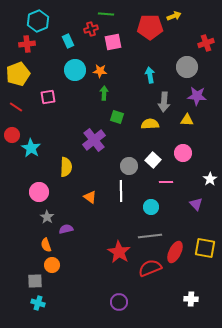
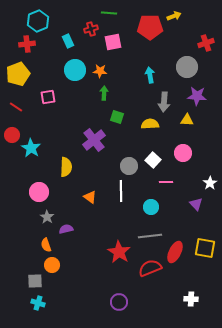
green line at (106, 14): moved 3 px right, 1 px up
white star at (210, 179): moved 4 px down
